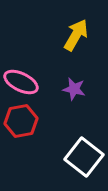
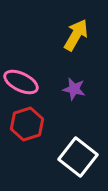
red hexagon: moved 6 px right, 3 px down; rotated 8 degrees counterclockwise
white square: moved 6 px left
